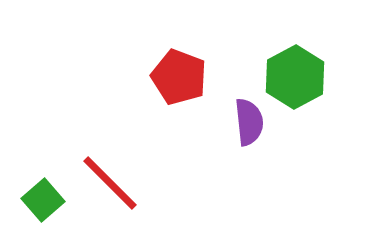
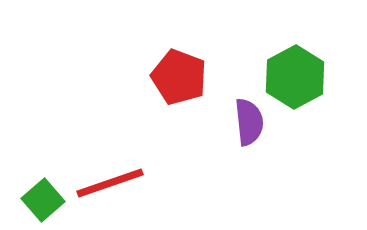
red line: rotated 64 degrees counterclockwise
